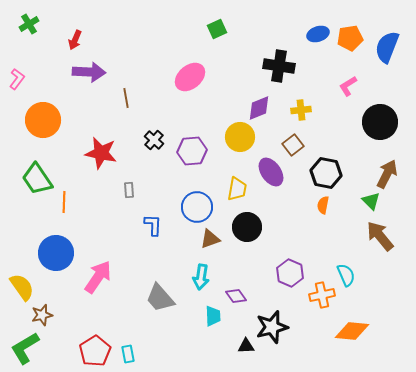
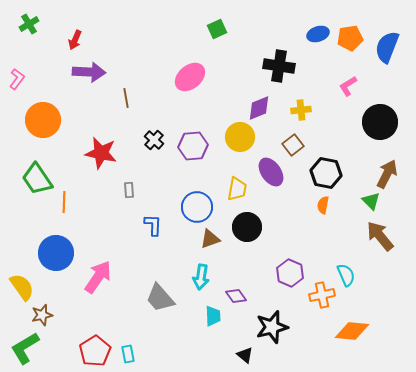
purple hexagon at (192, 151): moved 1 px right, 5 px up
black triangle at (246, 346): moved 1 px left, 9 px down; rotated 42 degrees clockwise
